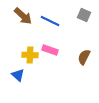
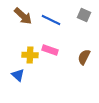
blue line: moved 1 px right, 1 px up
